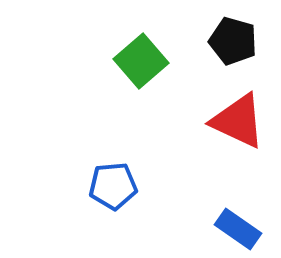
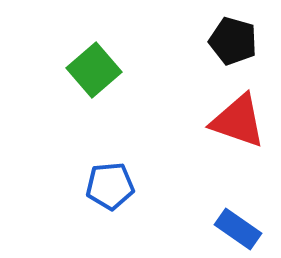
green square: moved 47 px left, 9 px down
red triangle: rotated 6 degrees counterclockwise
blue pentagon: moved 3 px left
